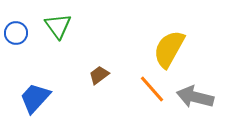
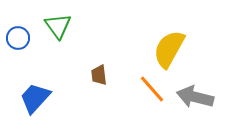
blue circle: moved 2 px right, 5 px down
brown trapezoid: rotated 60 degrees counterclockwise
